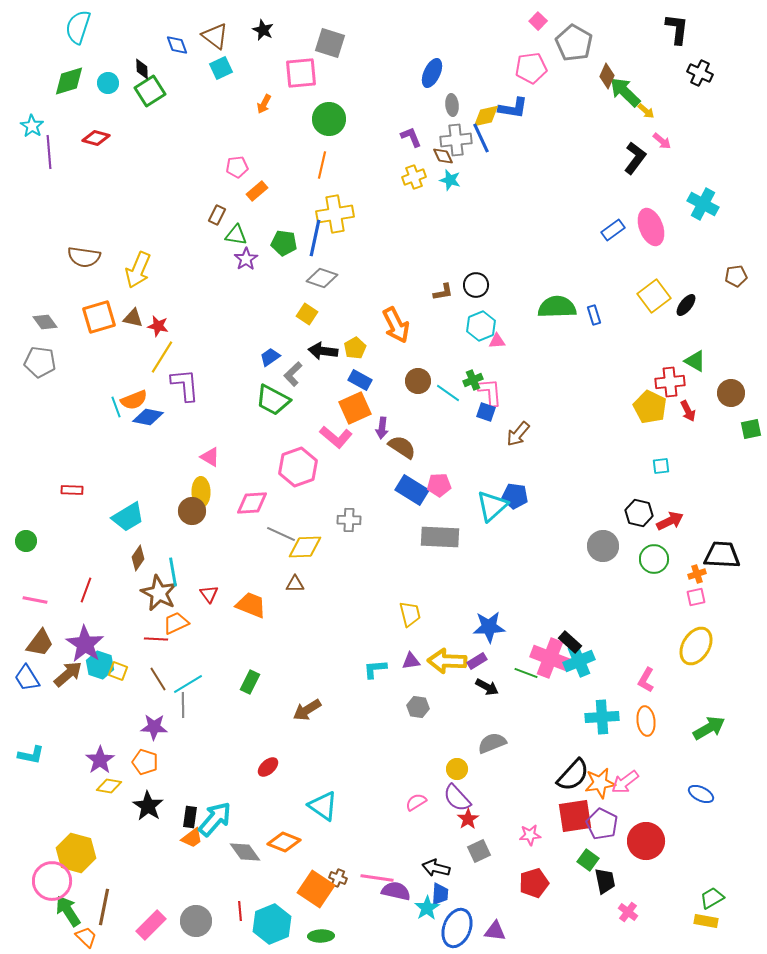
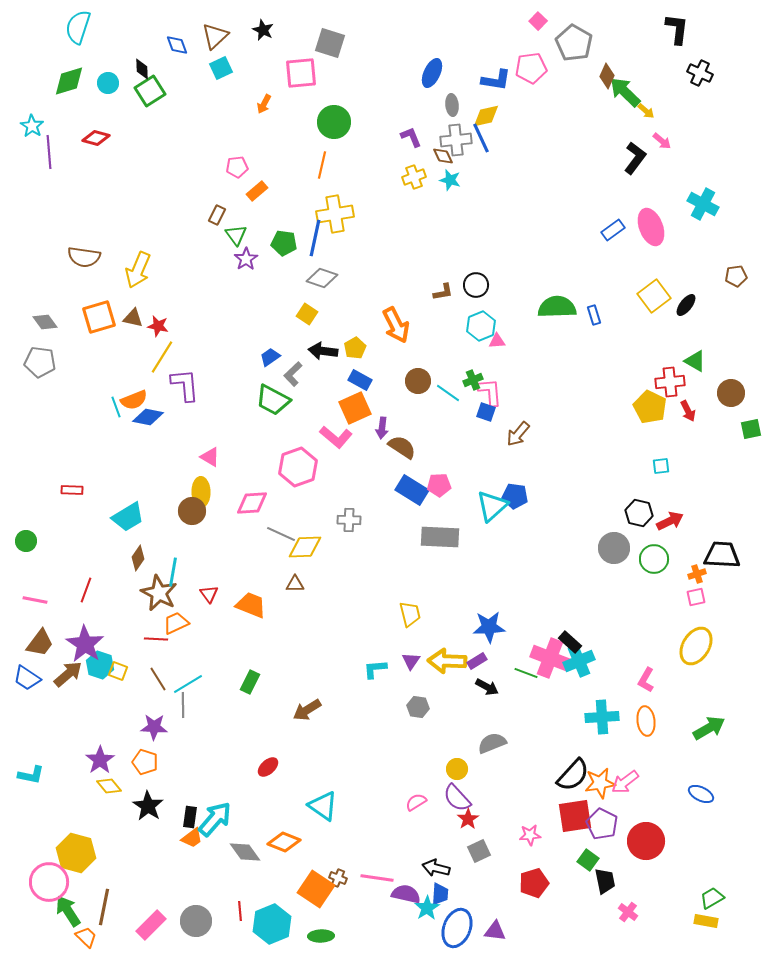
brown triangle at (215, 36): rotated 40 degrees clockwise
blue L-shape at (513, 108): moved 17 px left, 28 px up
green circle at (329, 119): moved 5 px right, 3 px down
green triangle at (236, 235): rotated 45 degrees clockwise
gray circle at (603, 546): moved 11 px right, 2 px down
cyan line at (173, 572): rotated 20 degrees clockwise
purple triangle at (411, 661): rotated 48 degrees counterclockwise
blue trapezoid at (27, 678): rotated 24 degrees counterclockwise
cyan L-shape at (31, 755): moved 20 px down
yellow diamond at (109, 786): rotated 40 degrees clockwise
pink circle at (52, 881): moved 3 px left, 1 px down
purple semicircle at (396, 891): moved 10 px right, 3 px down
